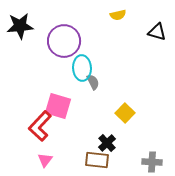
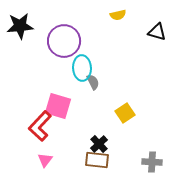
yellow square: rotated 12 degrees clockwise
black cross: moved 8 px left, 1 px down
